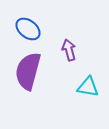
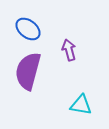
cyan triangle: moved 7 px left, 18 px down
